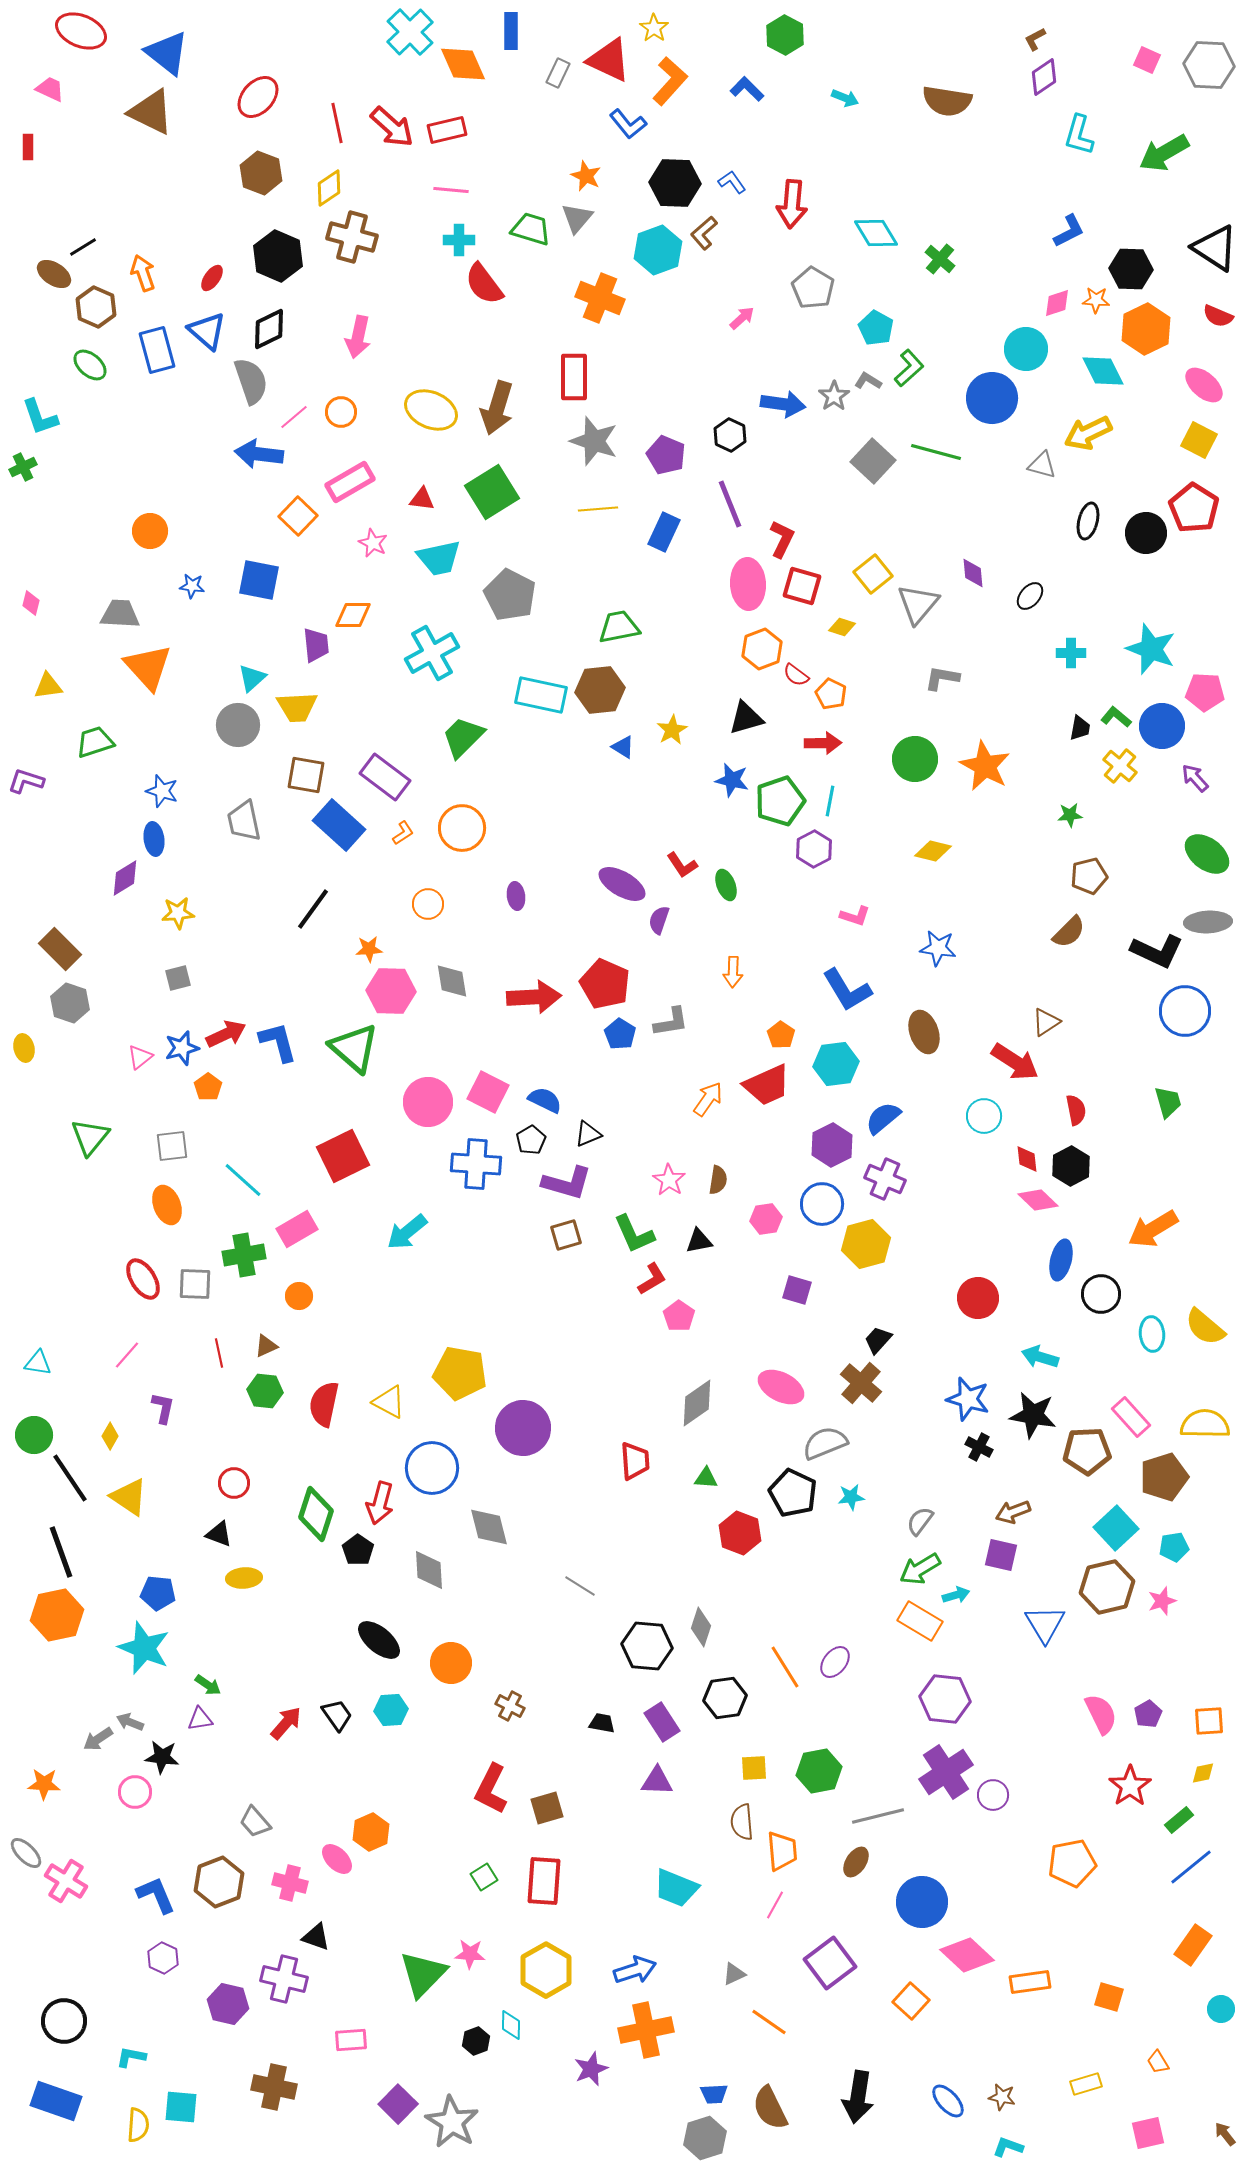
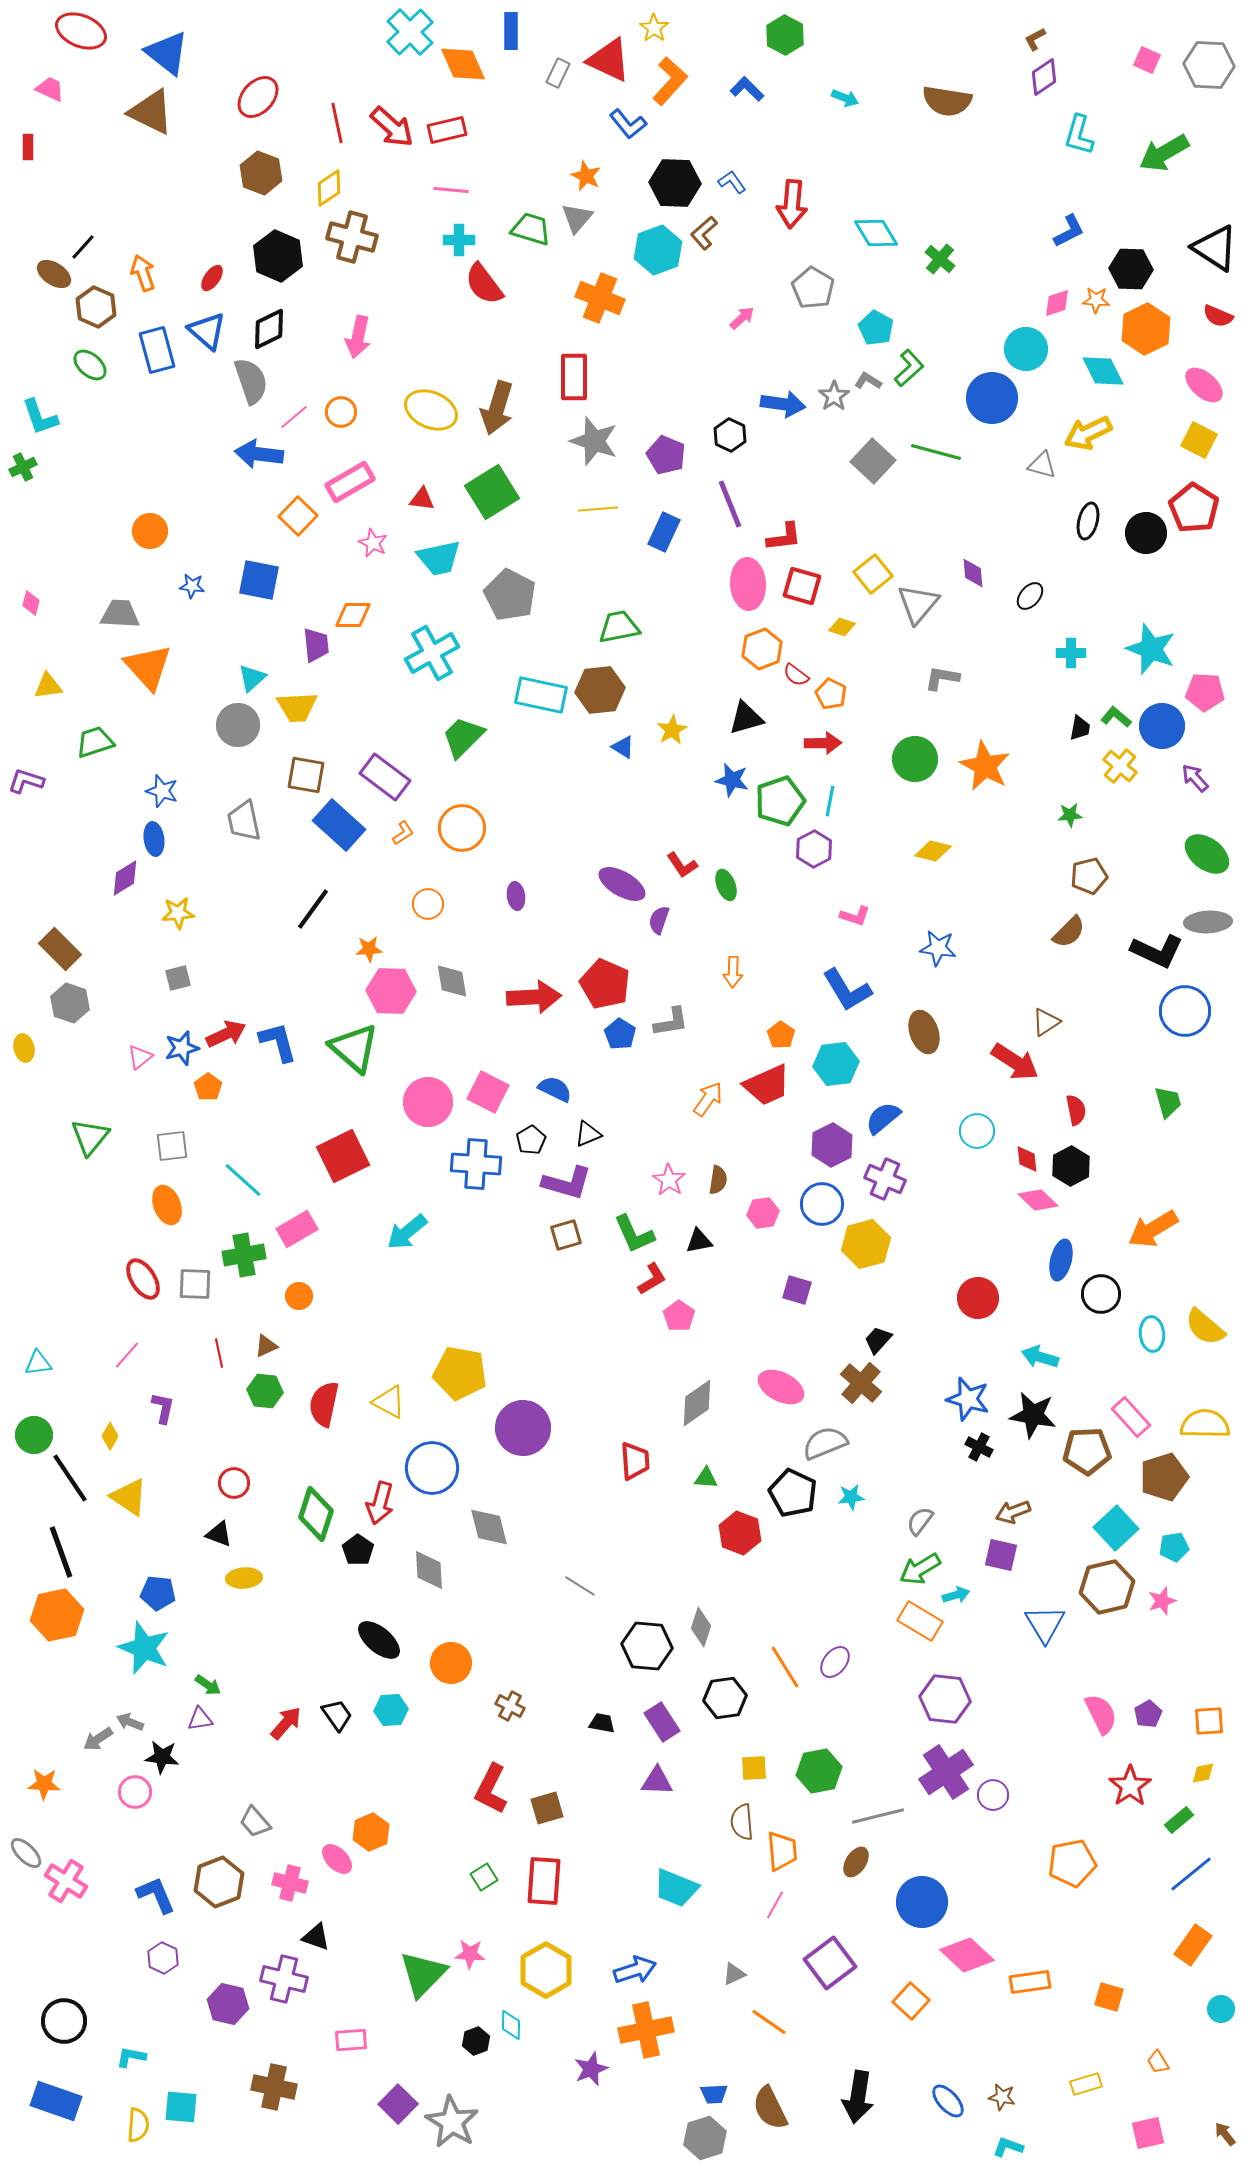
black line at (83, 247): rotated 16 degrees counterclockwise
red L-shape at (782, 539): moved 2 px right, 2 px up; rotated 57 degrees clockwise
blue semicircle at (545, 1100): moved 10 px right, 11 px up
cyan circle at (984, 1116): moved 7 px left, 15 px down
pink hexagon at (766, 1219): moved 3 px left, 6 px up
cyan triangle at (38, 1363): rotated 16 degrees counterclockwise
blue line at (1191, 1867): moved 7 px down
